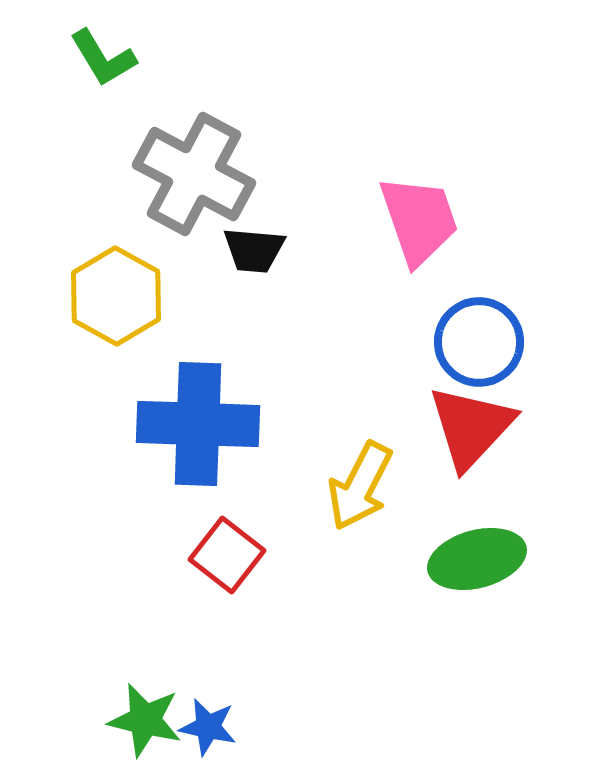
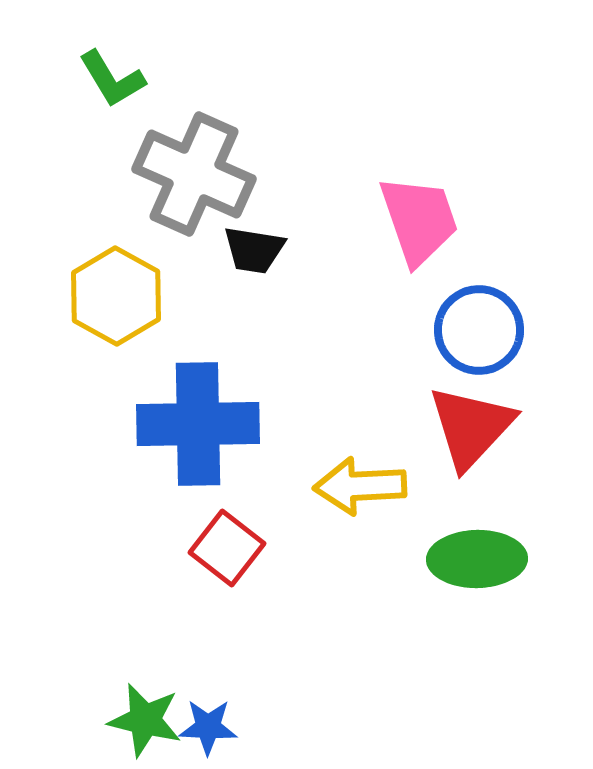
green L-shape: moved 9 px right, 21 px down
gray cross: rotated 4 degrees counterclockwise
black trapezoid: rotated 4 degrees clockwise
blue circle: moved 12 px up
blue cross: rotated 3 degrees counterclockwise
yellow arrow: rotated 60 degrees clockwise
red square: moved 7 px up
green ellipse: rotated 14 degrees clockwise
blue star: rotated 10 degrees counterclockwise
